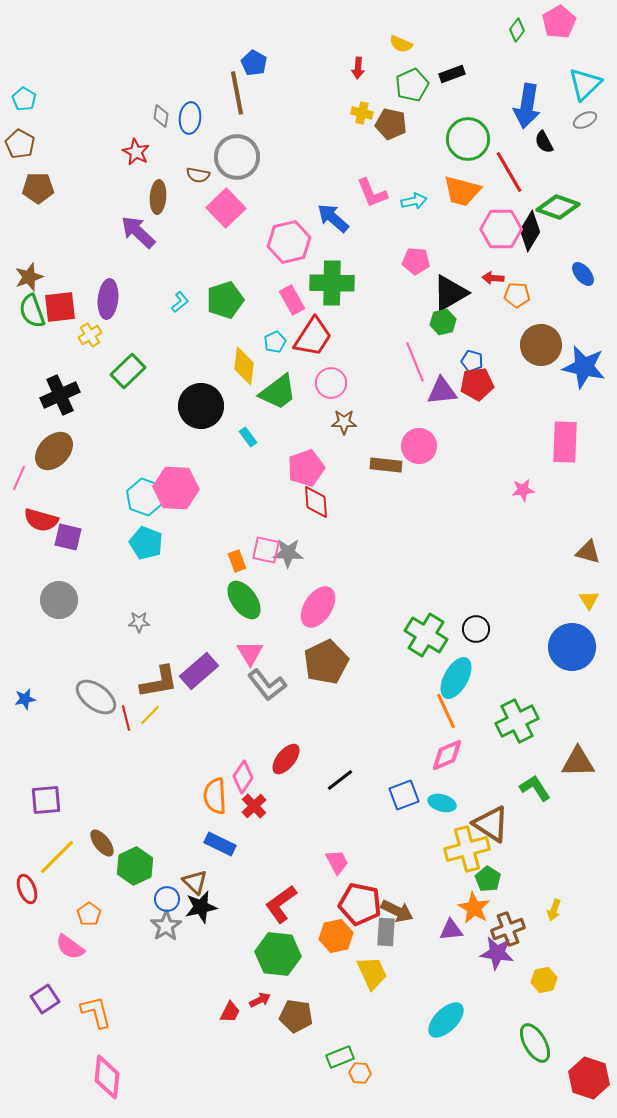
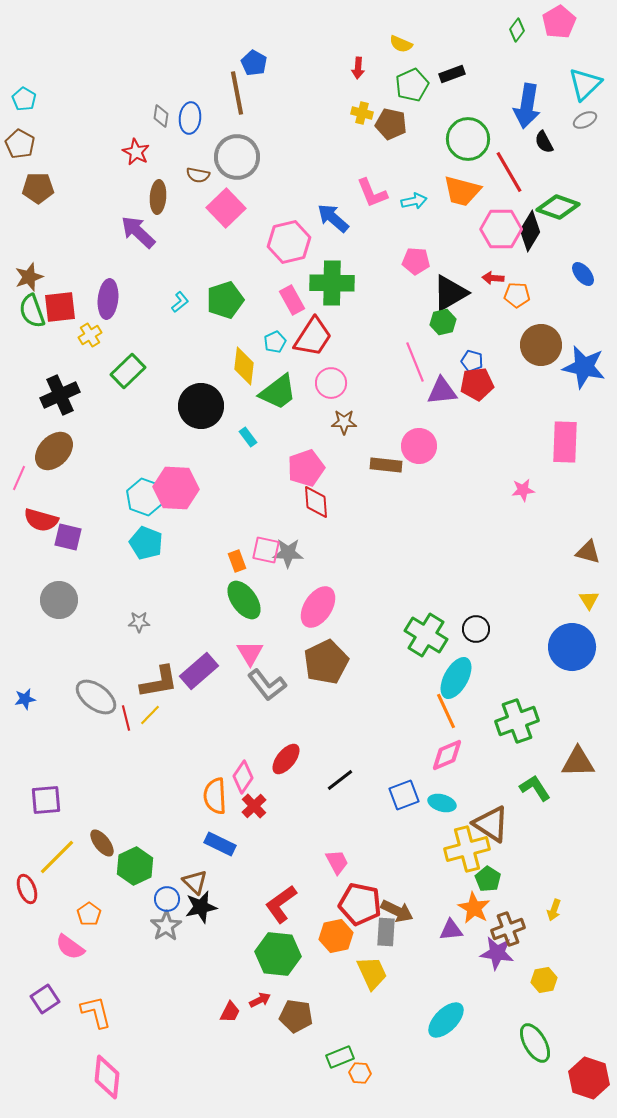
green cross at (517, 721): rotated 6 degrees clockwise
